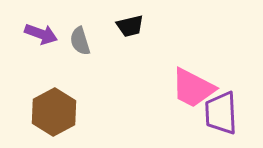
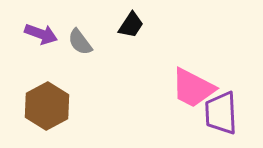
black trapezoid: moved 1 px right, 1 px up; rotated 44 degrees counterclockwise
gray semicircle: moved 1 px down; rotated 20 degrees counterclockwise
brown hexagon: moved 7 px left, 6 px up
